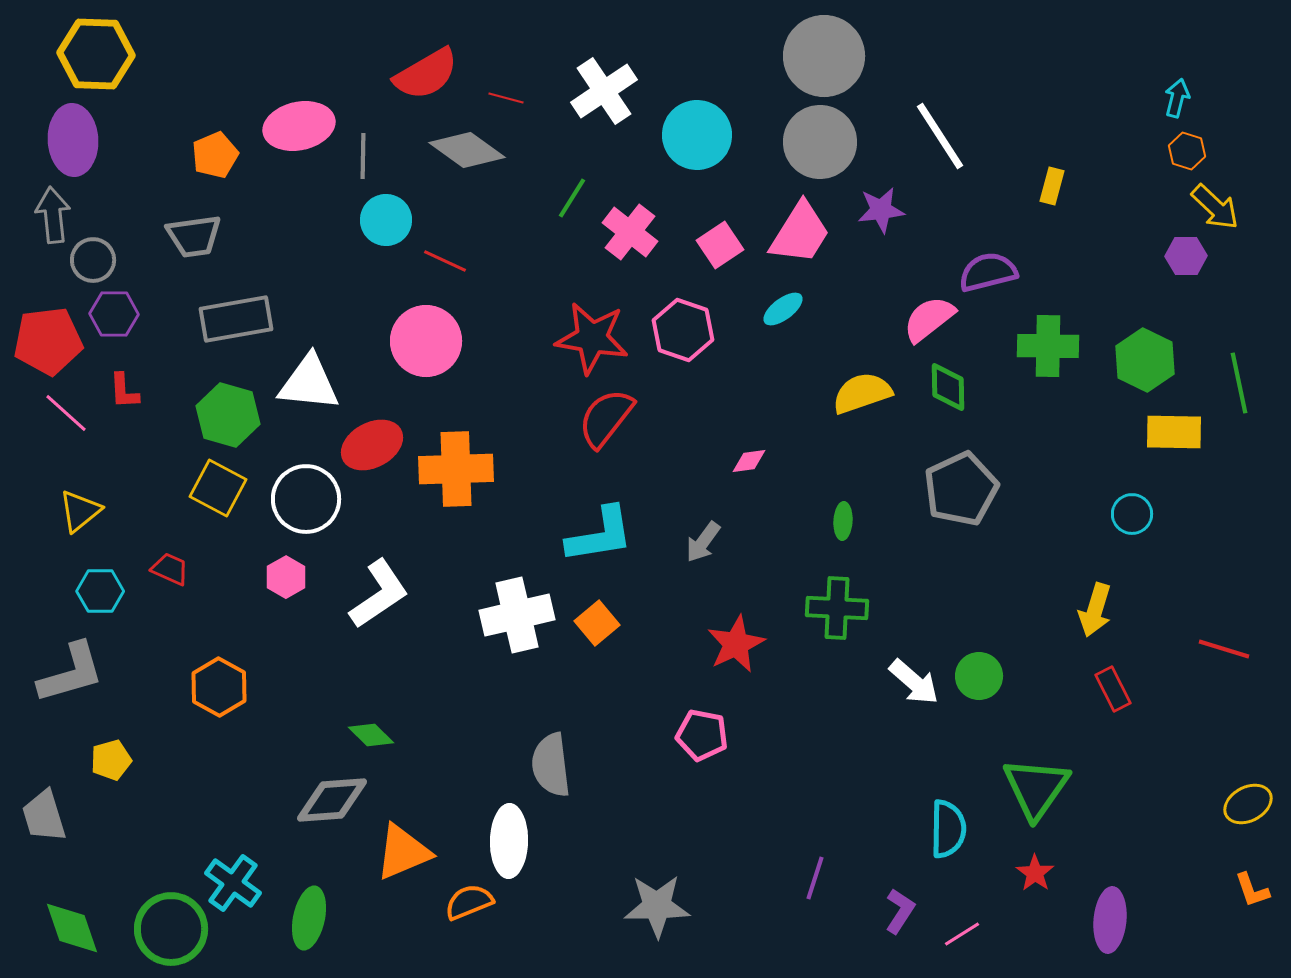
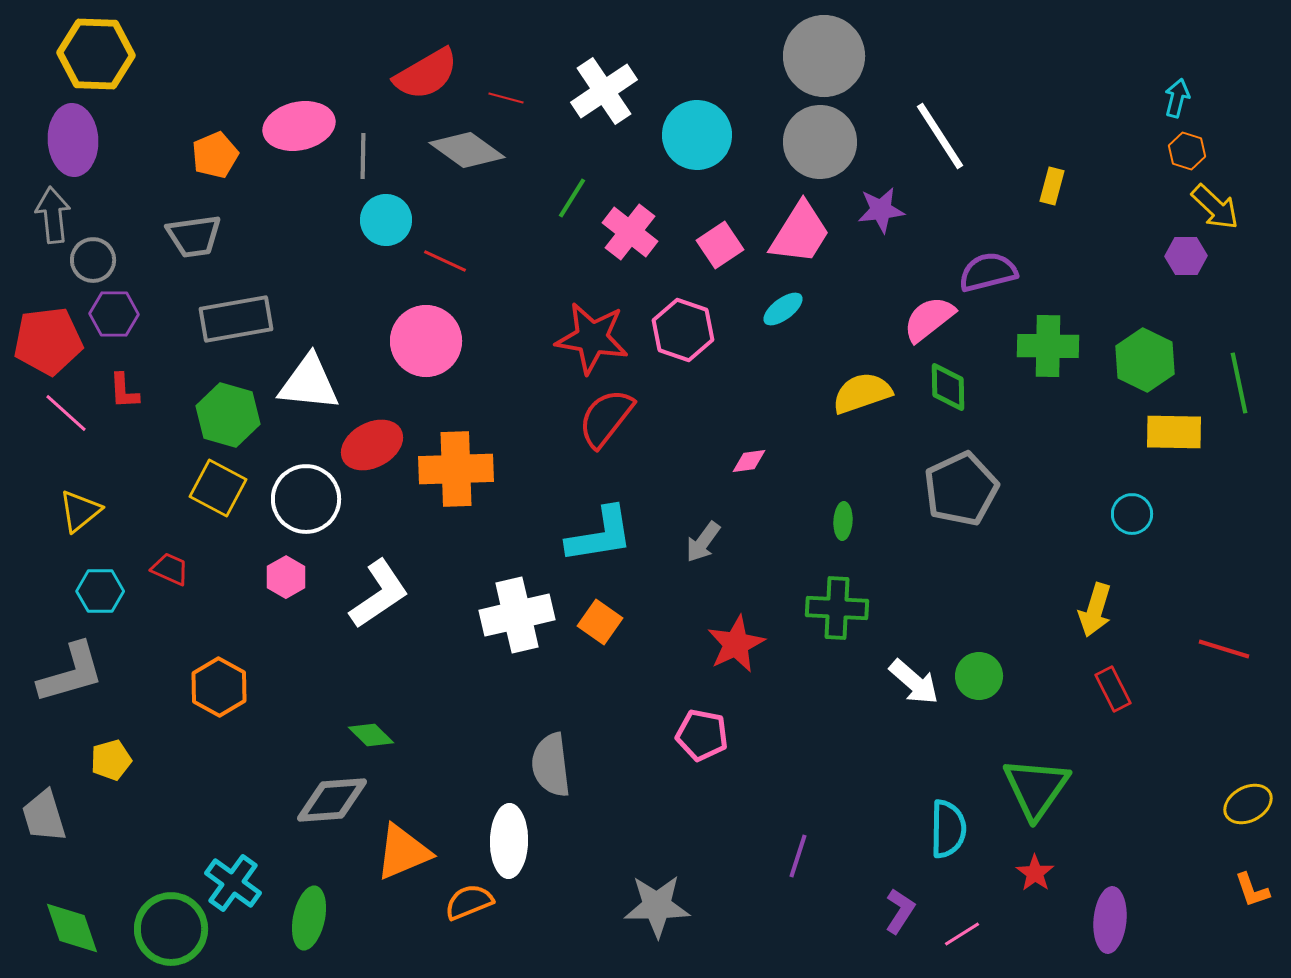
orange square at (597, 623): moved 3 px right, 1 px up; rotated 15 degrees counterclockwise
purple line at (815, 878): moved 17 px left, 22 px up
